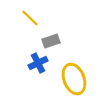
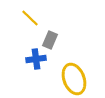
gray rectangle: moved 1 px left, 1 px up; rotated 48 degrees counterclockwise
blue cross: moved 2 px left, 4 px up; rotated 18 degrees clockwise
